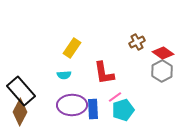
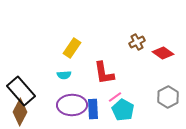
gray hexagon: moved 6 px right, 26 px down
cyan pentagon: rotated 25 degrees counterclockwise
